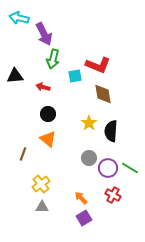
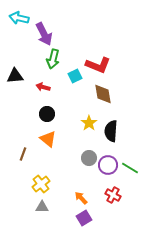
cyan square: rotated 16 degrees counterclockwise
black circle: moved 1 px left
purple circle: moved 3 px up
